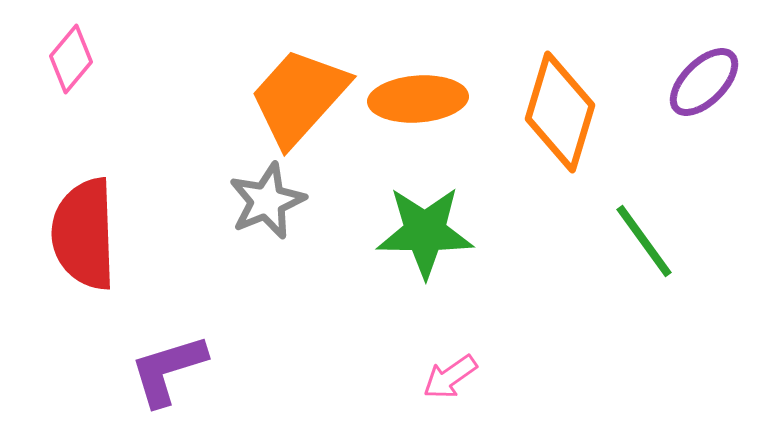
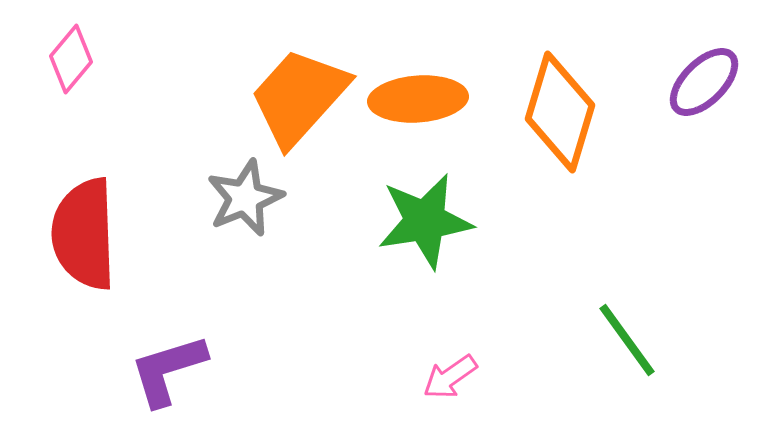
gray star: moved 22 px left, 3 px up
green star: moved 11 px up; rotated 10 degrees counterclockwise
green line: moved 17 px left, 99 px down
